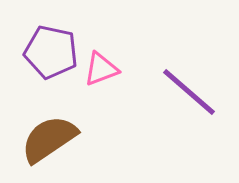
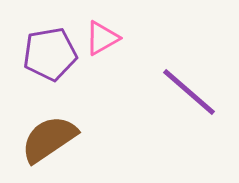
purple pentagon: moved 1 px left, 2 px down; rotated 22 degrees counterclockwise
pink triangle: moved 1 px right, 31 px up; rotated 9 degrees counterclockwise
